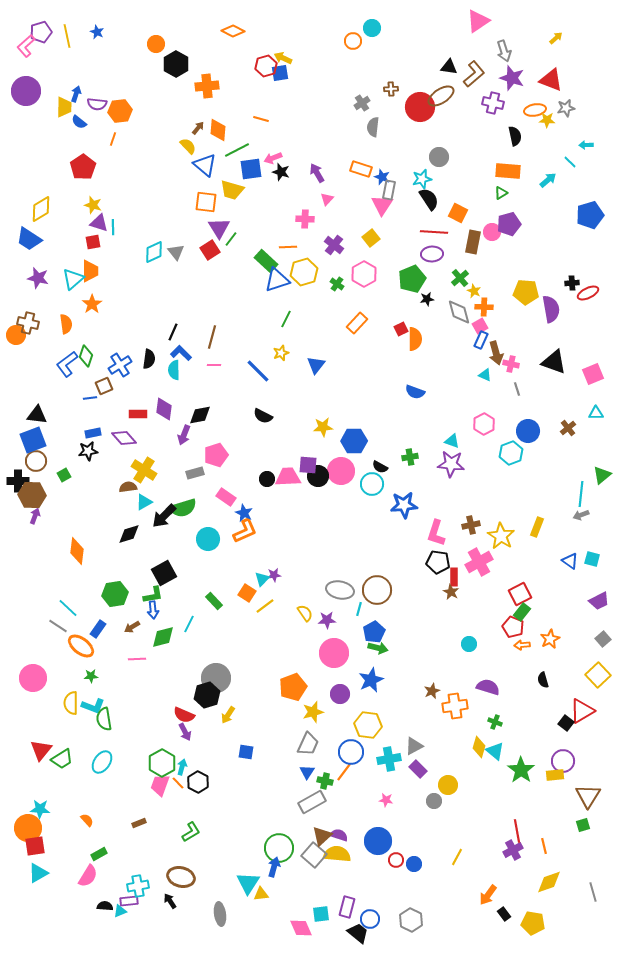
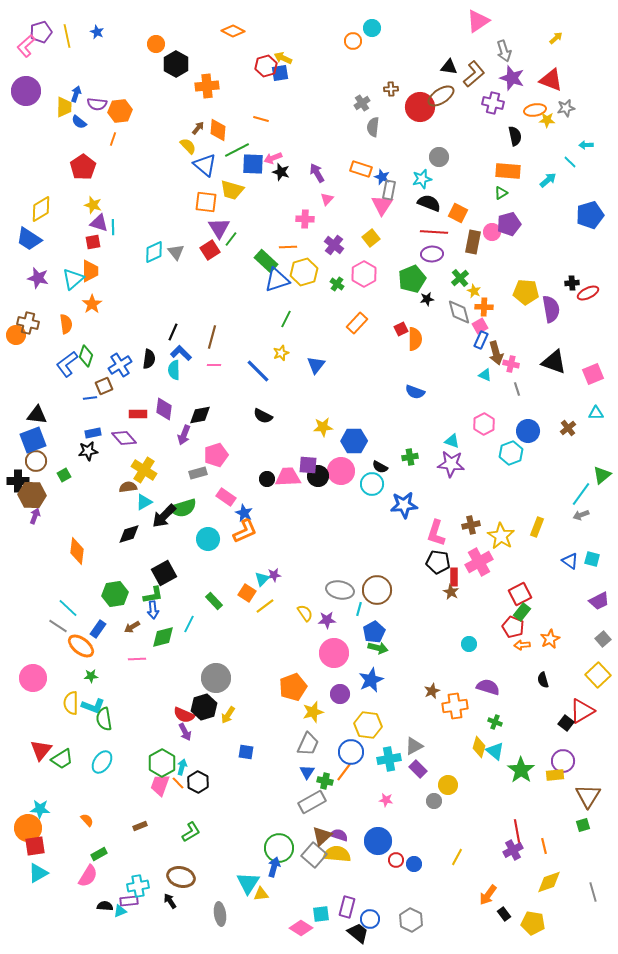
blue square at (251, 169): moved 2 px right, 5 px up; rotated 10 degrees clockwise
black semicircle at (429, 199): moved 4 px down; rotated 35 degrees counterclockwise
gray rectangle at (195, 473): moved 3 px right
cyan line at (581, 494): rotated 30 degrees clockwise
black hexagon at (207, 695): moved 3 px left, 12 px down
brown rectangle at (139, 823): moved 1 px right, 3 px down
pink diamond at (301, 928): rotated 35 degrees counterclockwise
